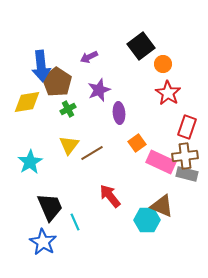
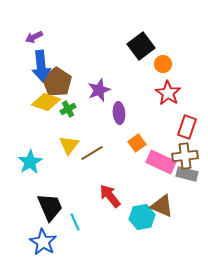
purple arrow: moved 55 px left, 20 px up
yellow diamond: moved 19 px right; rotated 28 degrees clockwise
cyan hexagon: moved 5 px left, 3 px up; rotated 10 degrees counterclockwise
